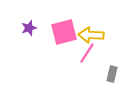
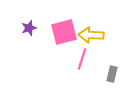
pink line: moved 5 px left, 6 px down; rotated 15 degrees counterclockwise
